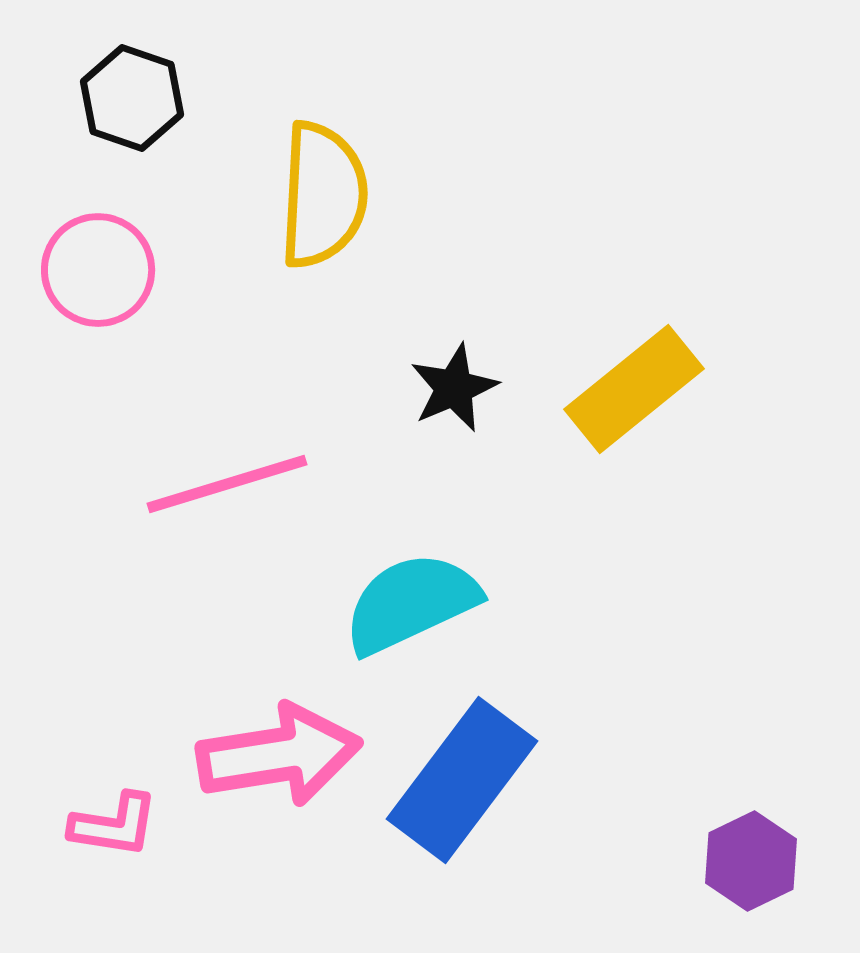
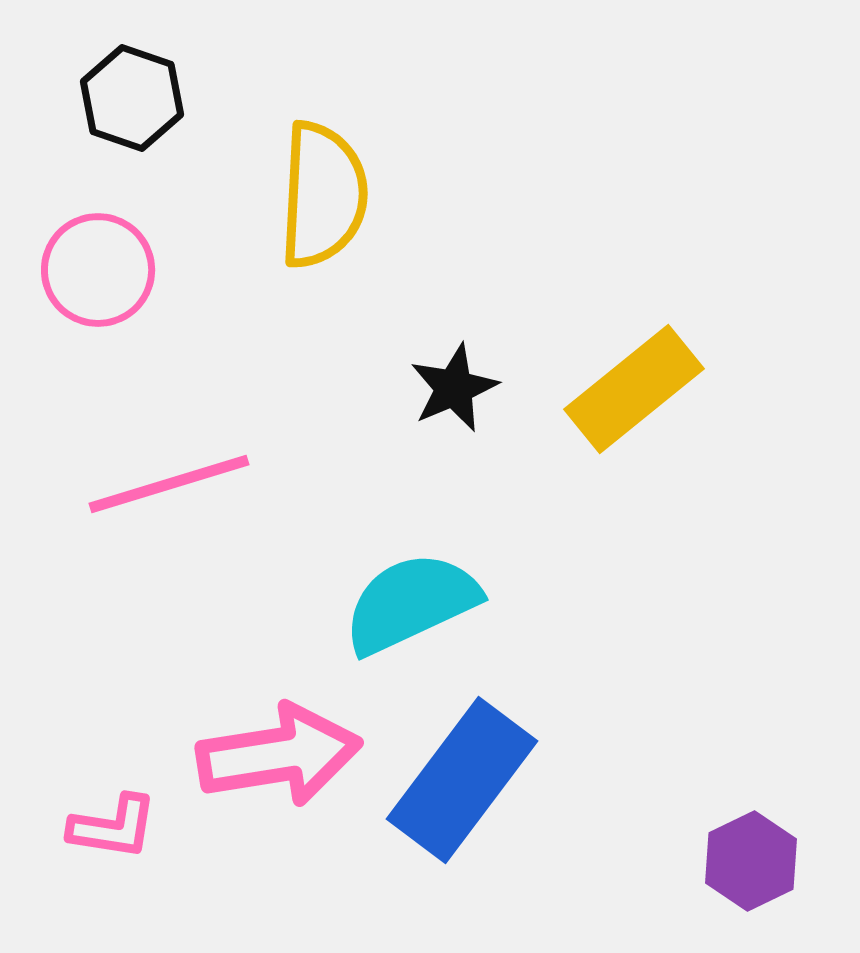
pink line: moved 58 px left
pink L-shape: moved 1 px left, 2 px down
